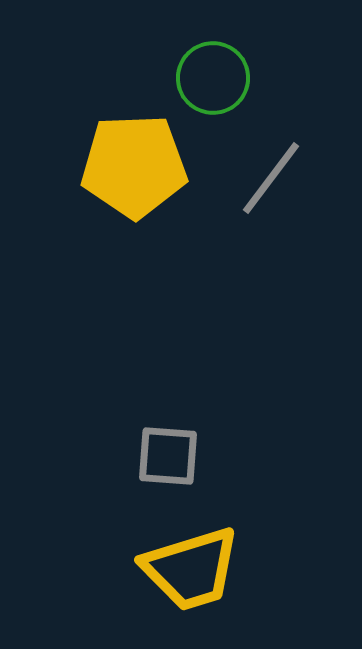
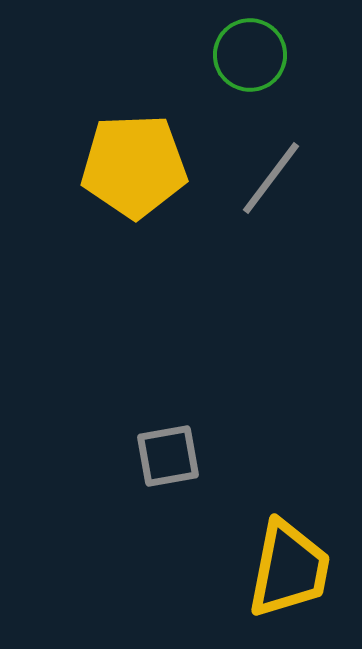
green circle: moved 37 px right, 23 px up
gray square: rotated 14 degrees counterclockwise
yellow trapezoid: moved 98 px right; rotated 62 degrees counterclockwise
